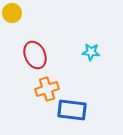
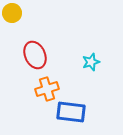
cyan star: moved 10 px down; rotated 24 degrees counterclockwise
blue rectangle: moved 1 px left, 2 px down
